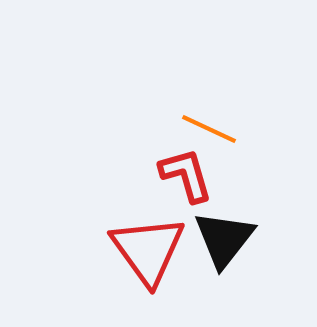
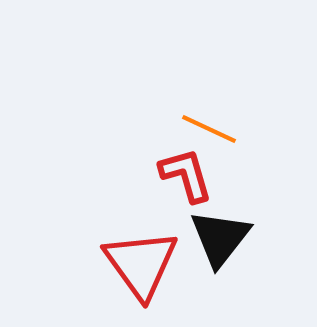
black triangle: moved 4 px left, 1 px up
red triangle: moved 7 px left, 14 px down
